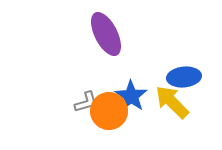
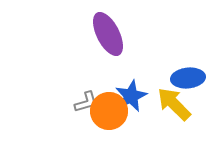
purple ellipse: moved 2 px right
blue ellipse: moved 4 px right, 1 px down
blue star: rotated 12 degrees clockwise
yellow arrow: moved 2 px right, 2 px down
